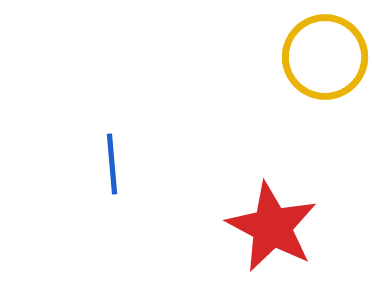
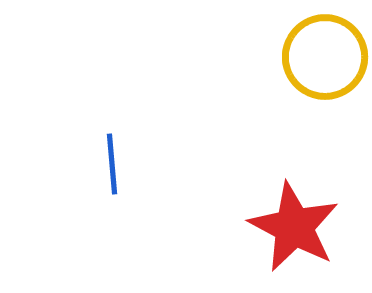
red star: moved 22 px right
